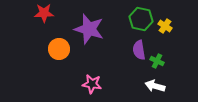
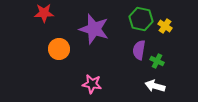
purple star: moved 5 px right
purple semicircle: rotated 18 degrees clockwise
